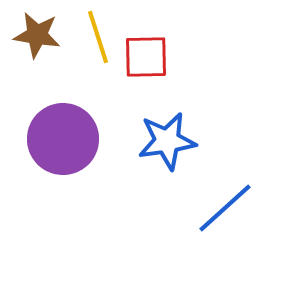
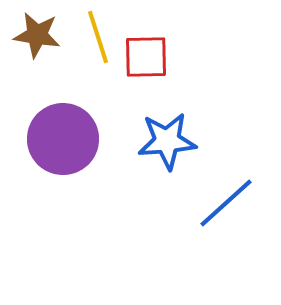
blue star: rotated 4 degrees clockwise
blue line: moved 1 px right, 5 px up
